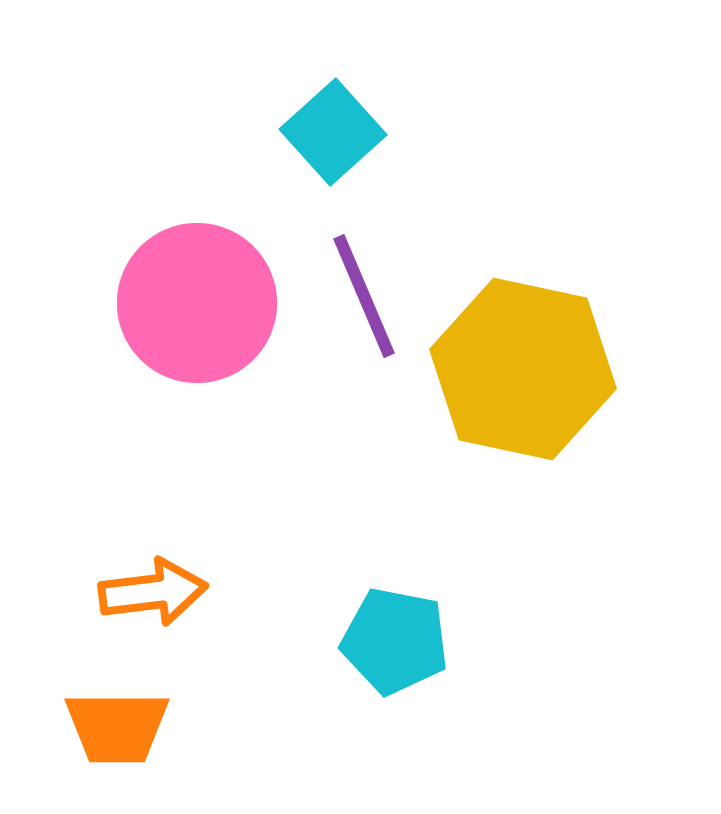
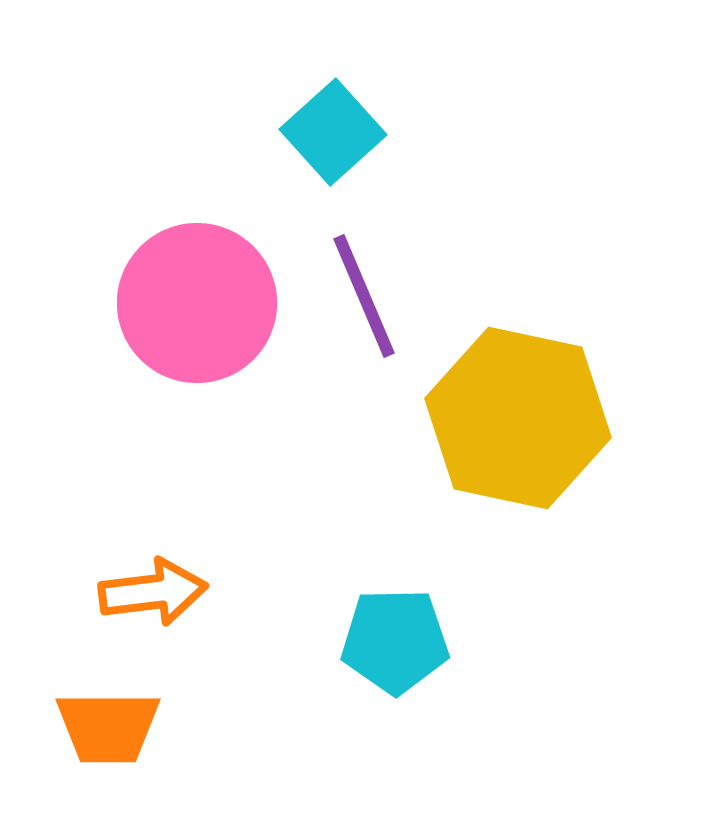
yellow hexagon: moved 5 px left, 49 px down
cyan pentagon: rotated 12 degrees counterclockwise
orange trapezoid: moved 9 px left
